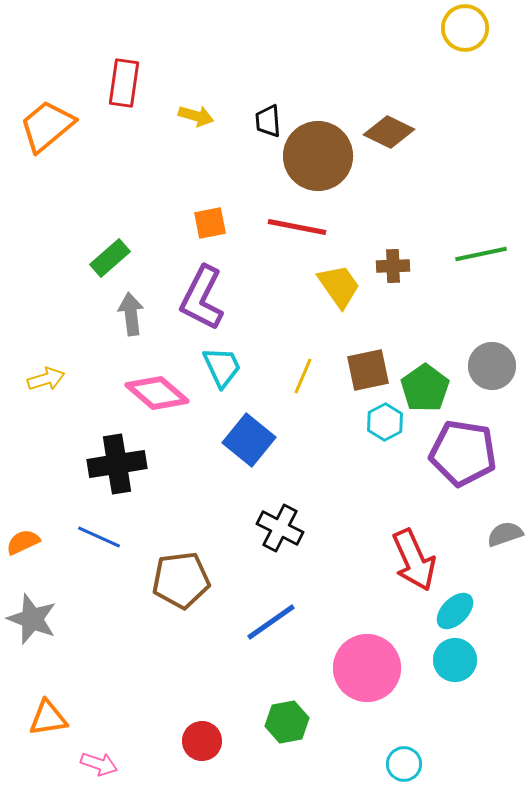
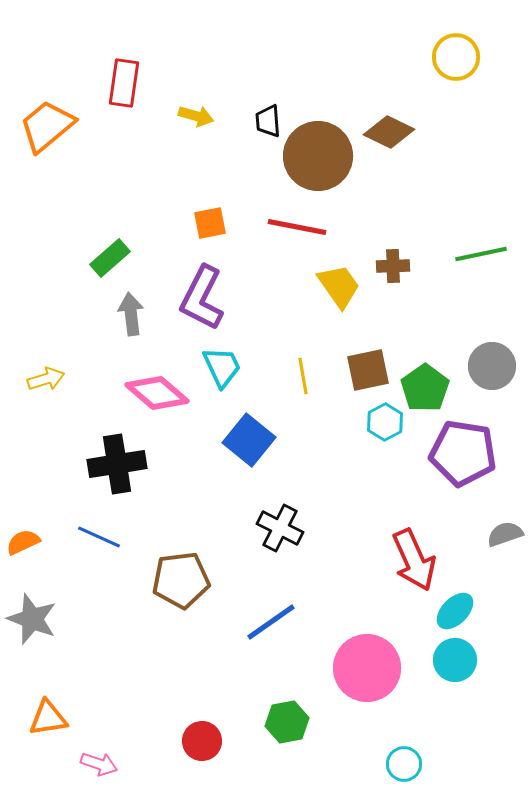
yellow circle at (465, 28): moved 9 px left, 29 px down
yellow line at (303, 376): rotated 33 degrees counterclockwise
